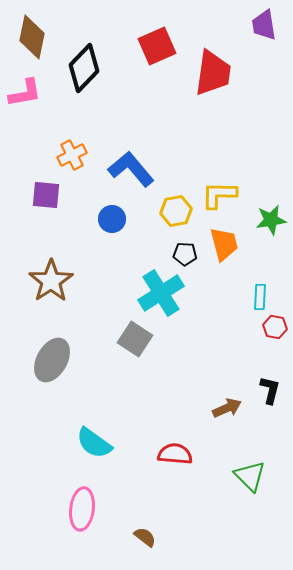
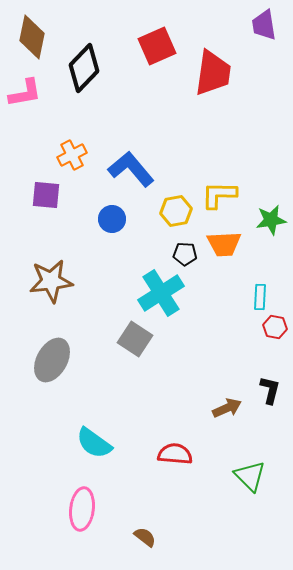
orange trapezoid: rotated 102 degrees clockwise
brown star: rotated 27 degrees clockwise
